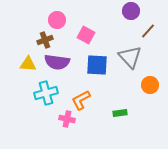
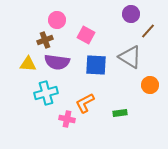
purple circle: moved 3 px down
gray triangle: rotated 15 degrees counterclockwise
blue square: moved 1 px left
orange L-shape: moved 4 px right, 3 px down
